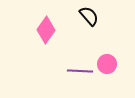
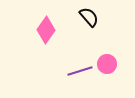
black semicircle: moved 1 px down
purple line: rotated 20 degrees counterclockwise
